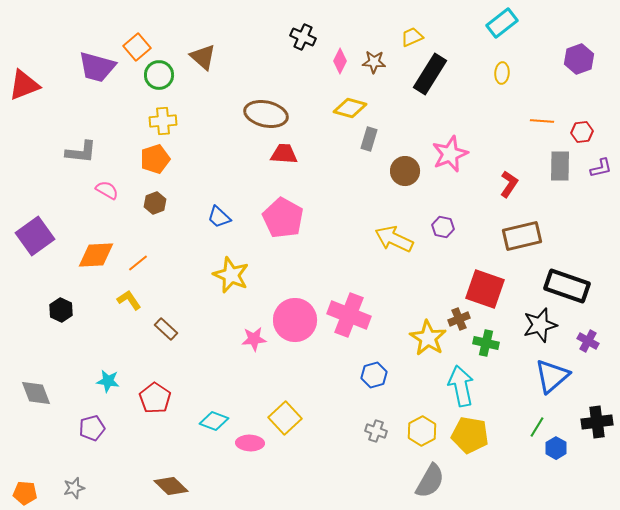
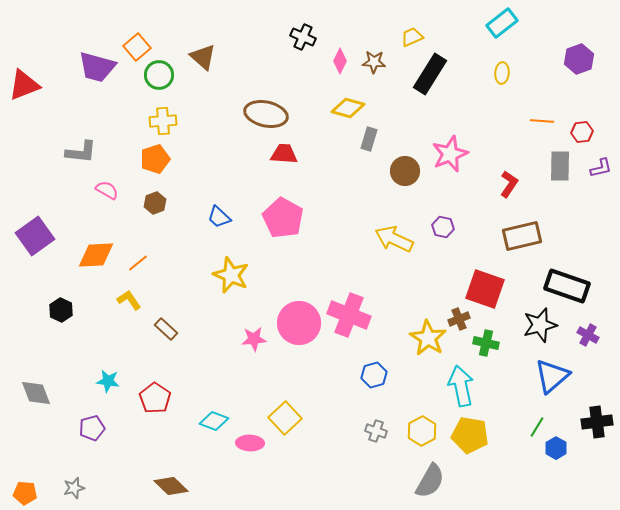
yellow diamond at (350, 108): moved 2 px left
pink circle at (295, 320): moved 4 px right, 3 px down
purple cross at (588, 341): moved 6 px up
